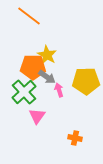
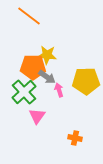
yellow star: rotated 24 degrees counterclockwise
